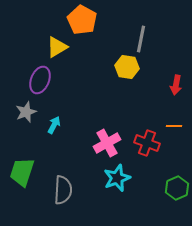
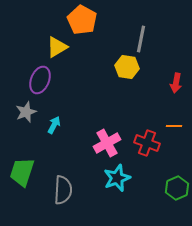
red arrow: moved 2 px up
